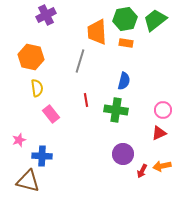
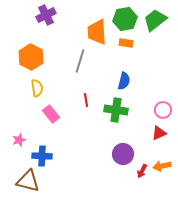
orange hexagon: rotated 15 degrees clockwise
